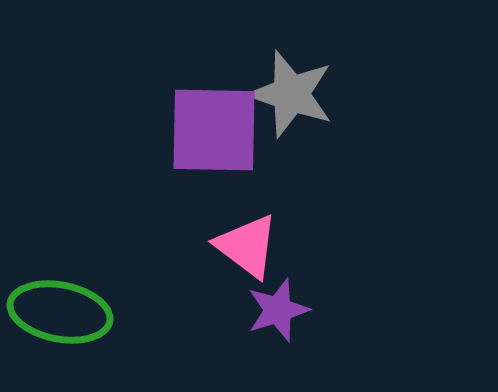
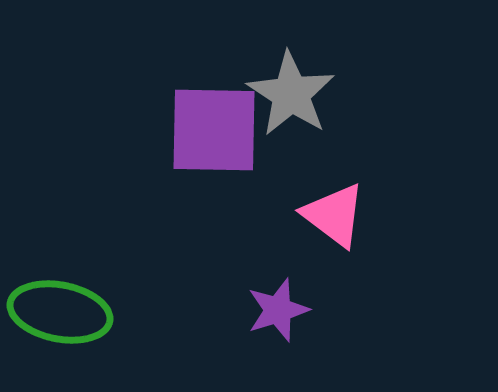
gray star: rotated 14 degrees clockwise
pink triangle: moved 87 px right, 31 px up
